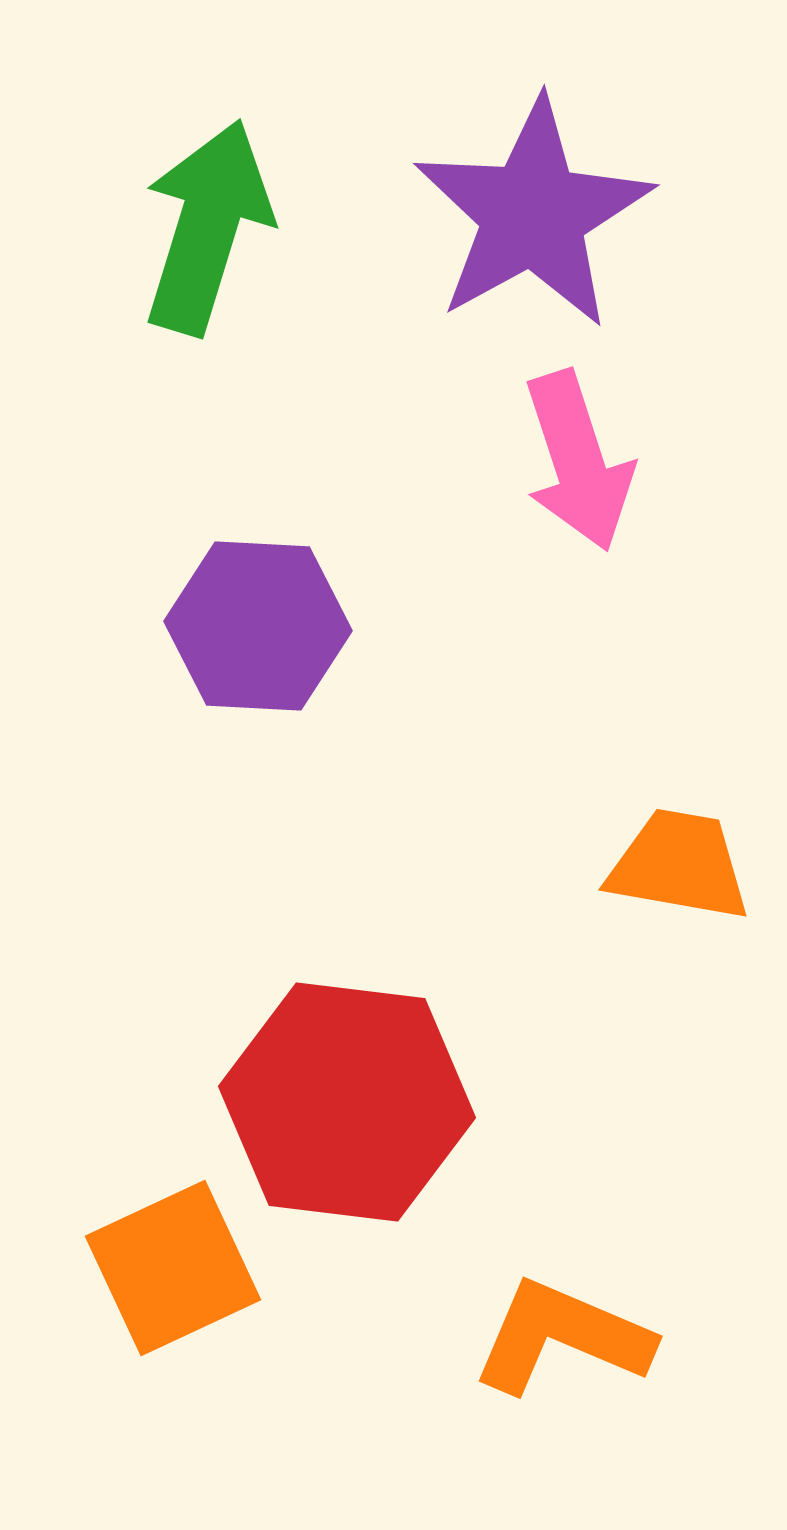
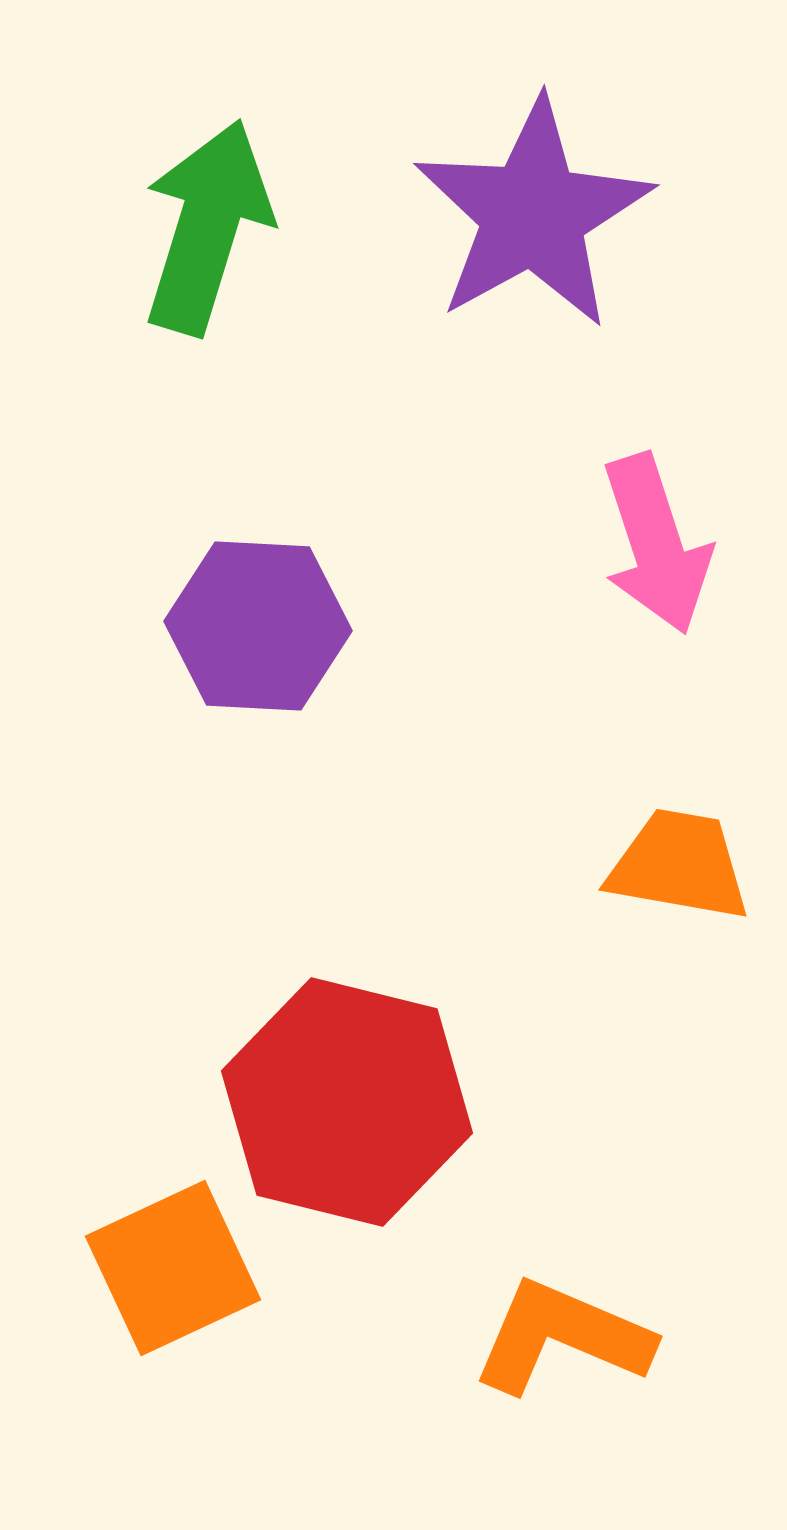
pink arrow: moved 78 px right, 83 px down
red hexagon: rotated 7 degrees clockwise
